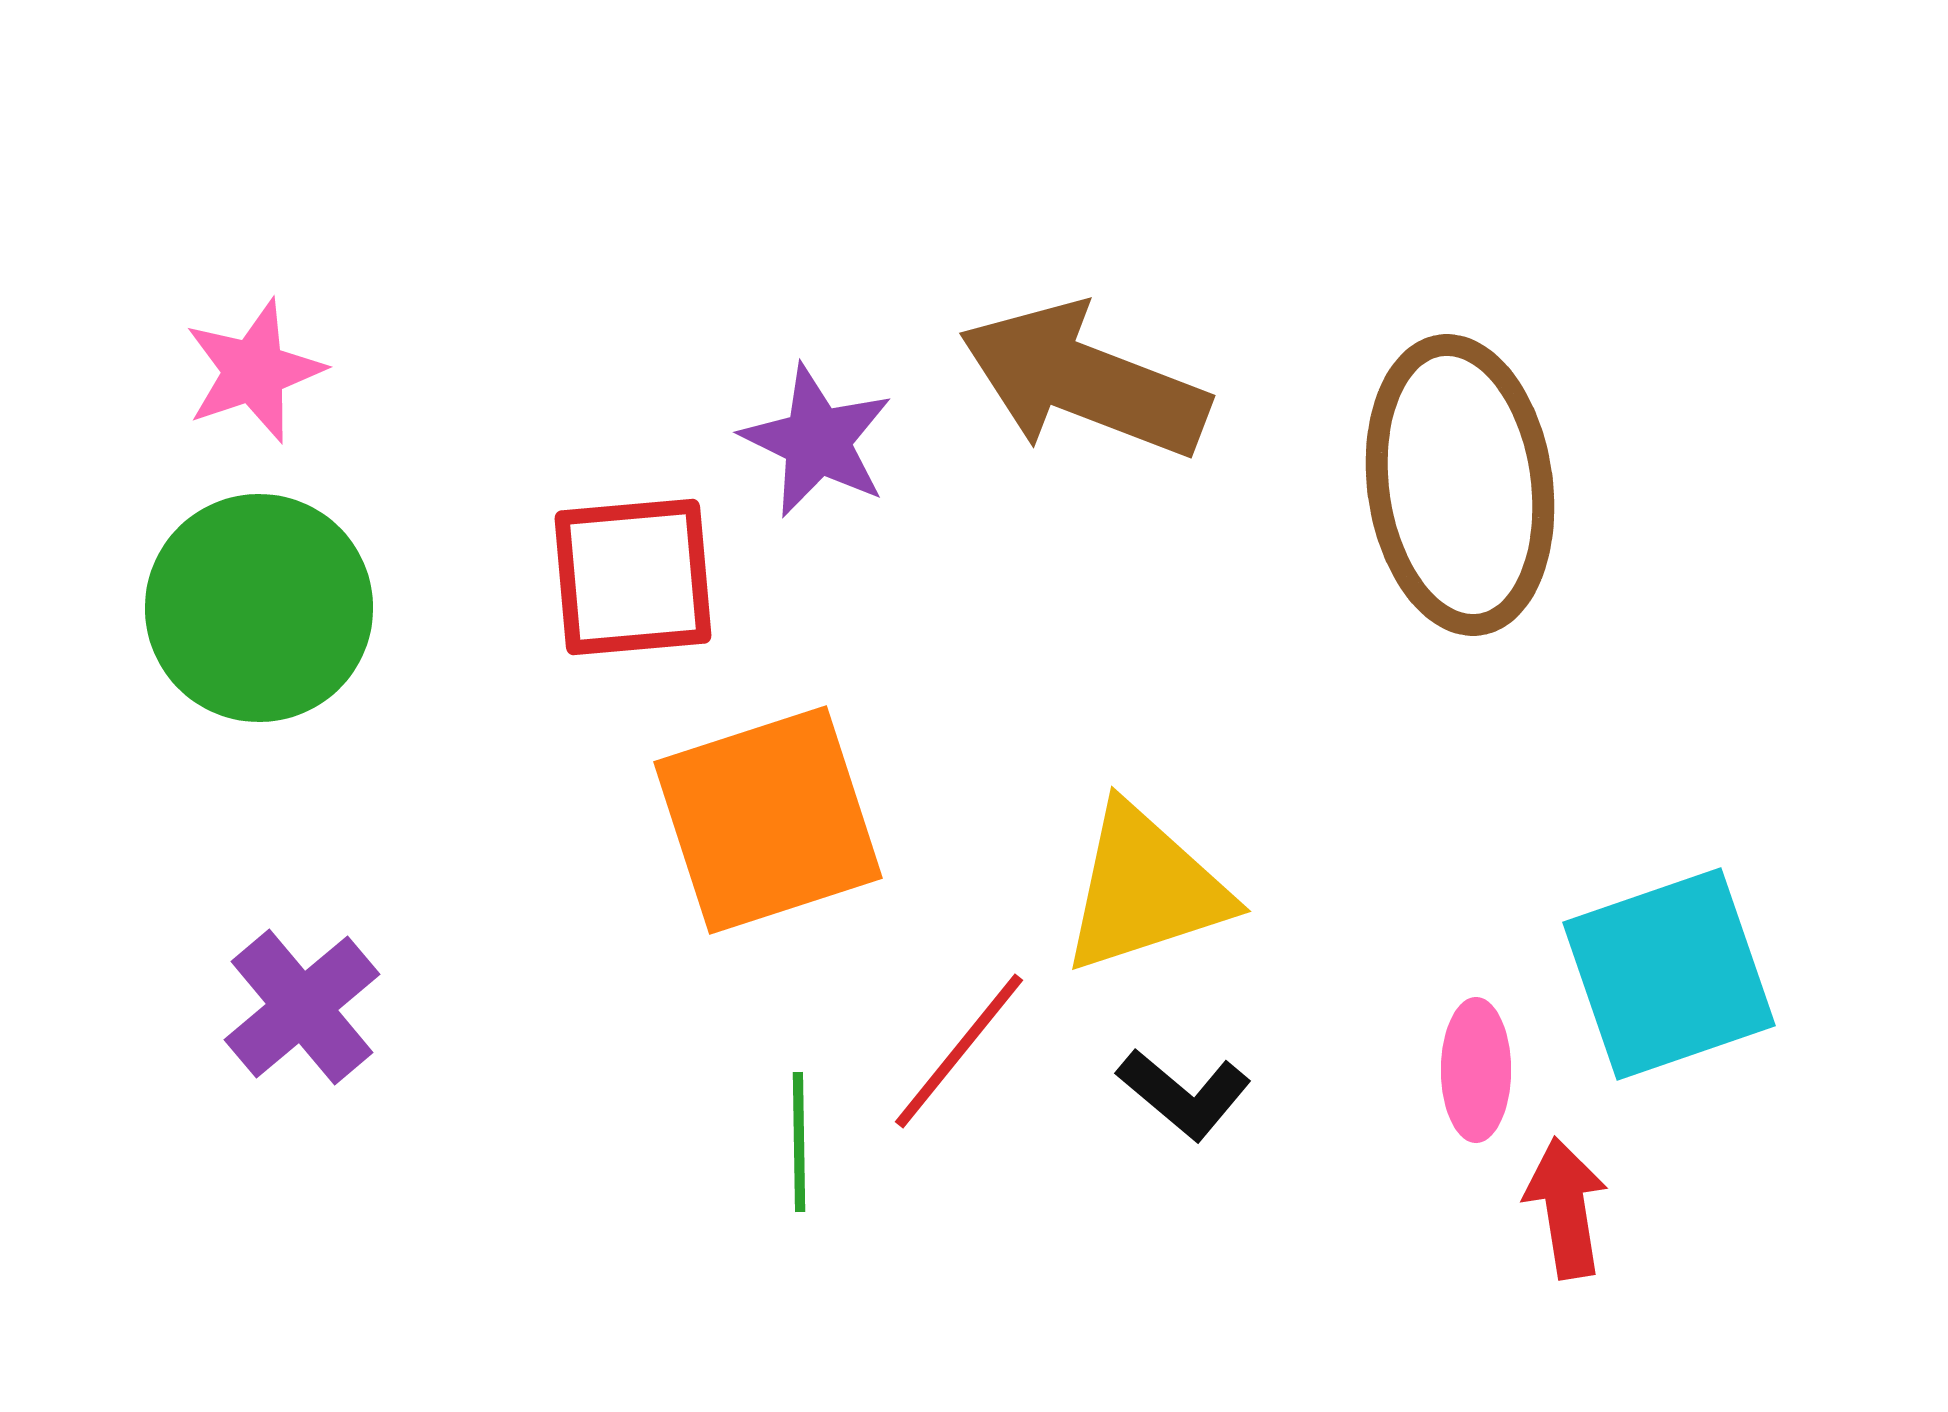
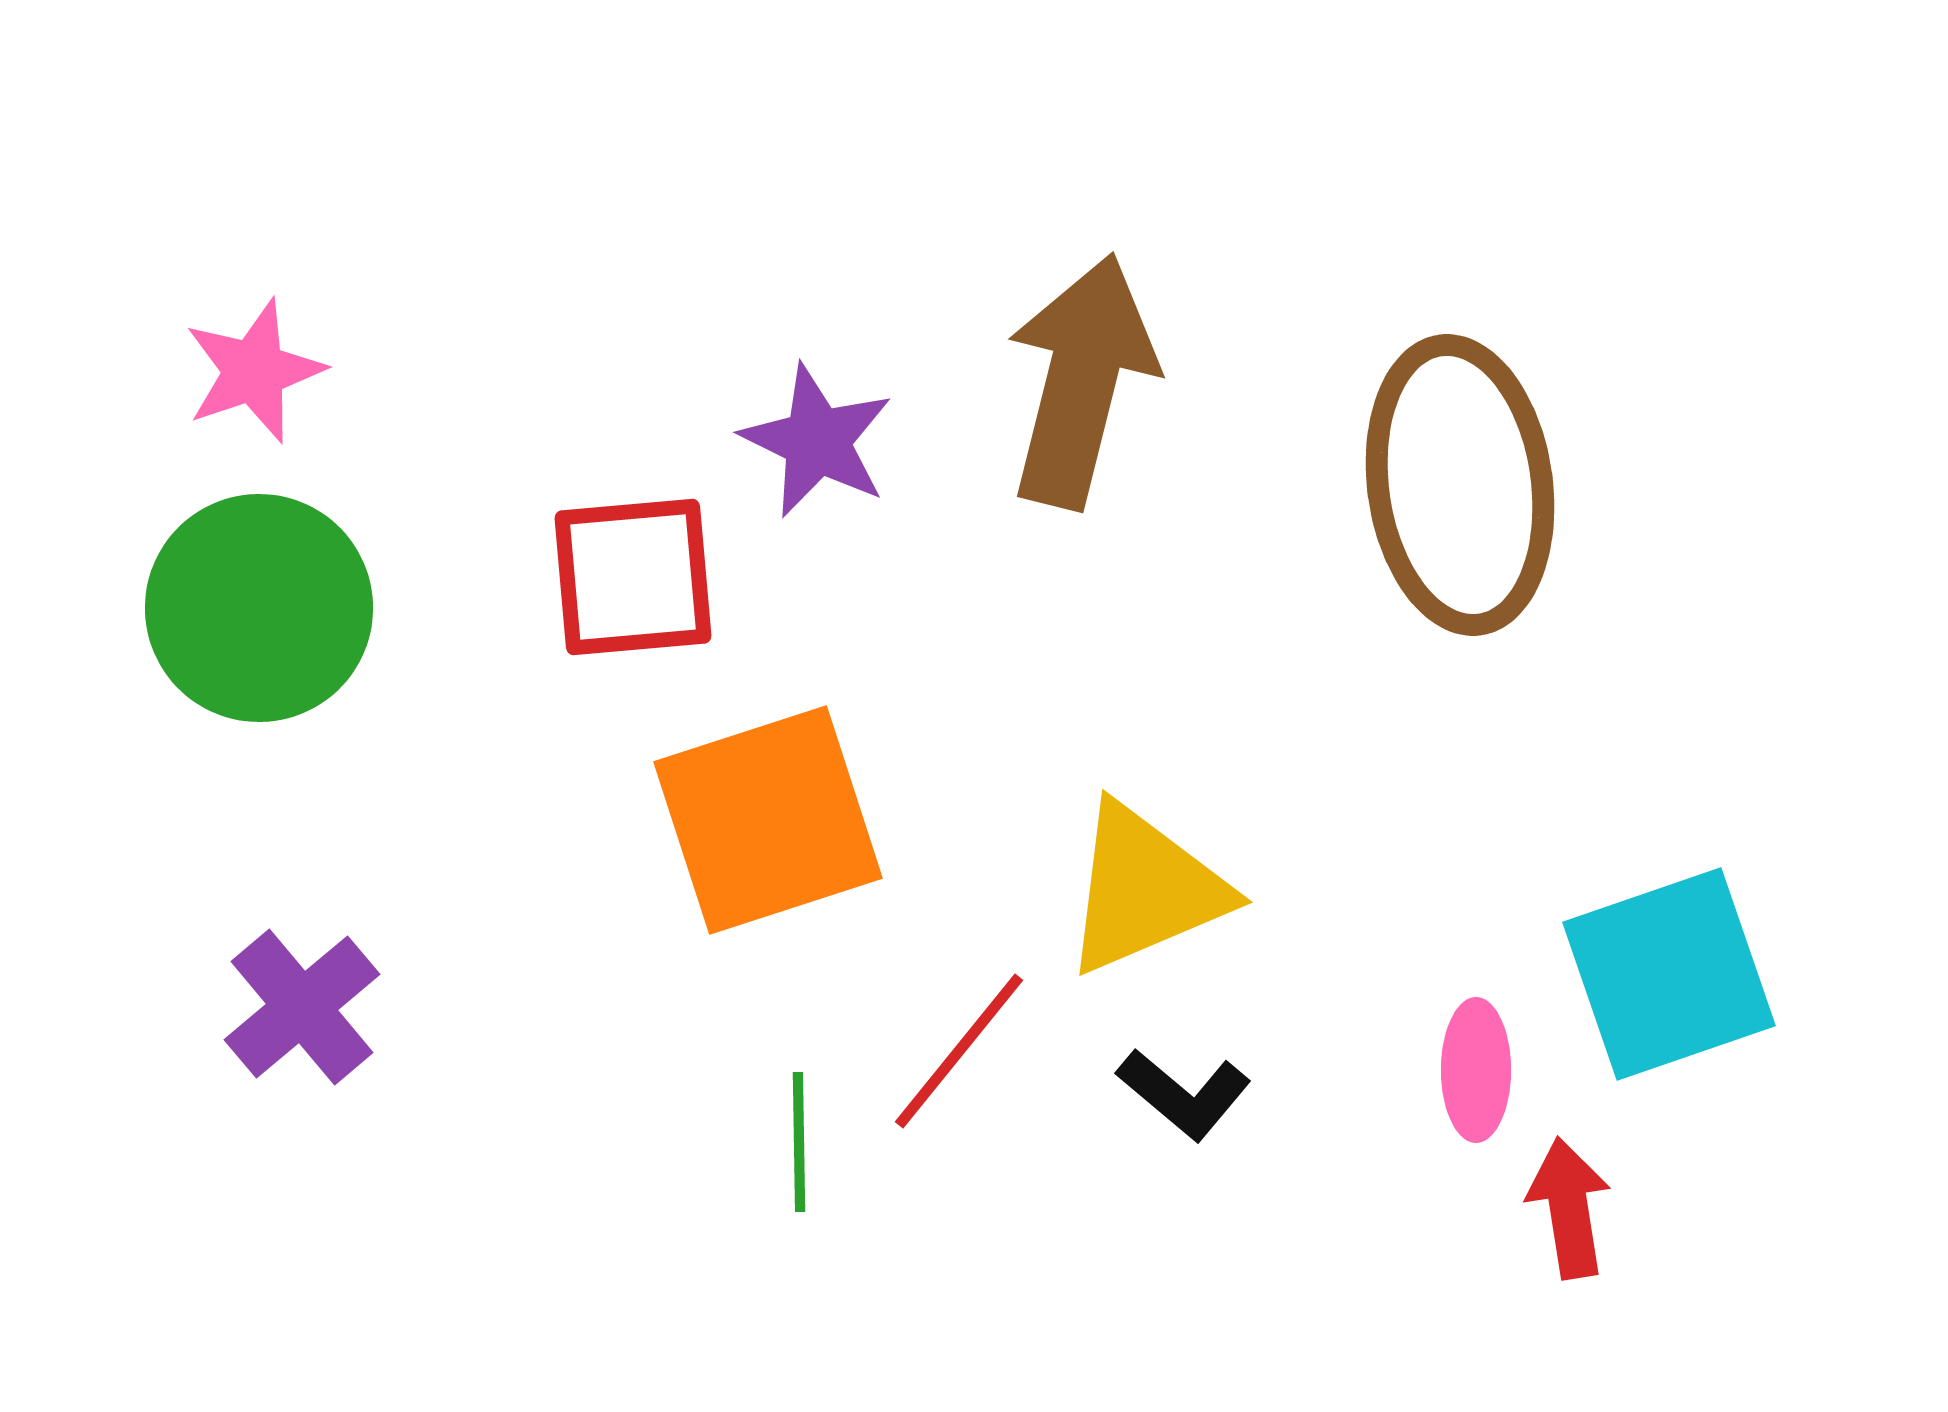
brown arrow: moved 3 px left; rotated 83 degrees clockwise
yellow triangle: rotated 5 degrees counterclockwise
red arrow: moved 3 px right
